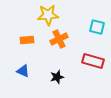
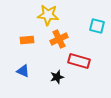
yellow star: rotated 10 degrees clockwise
cyan square: moved 1 px up
red rectangle: moved 14 px left
